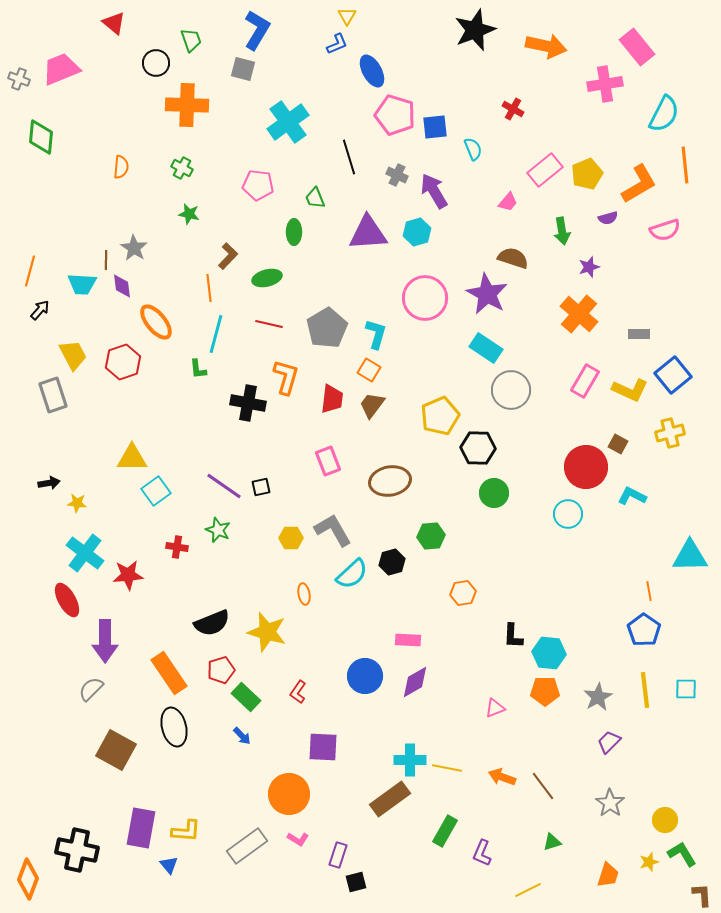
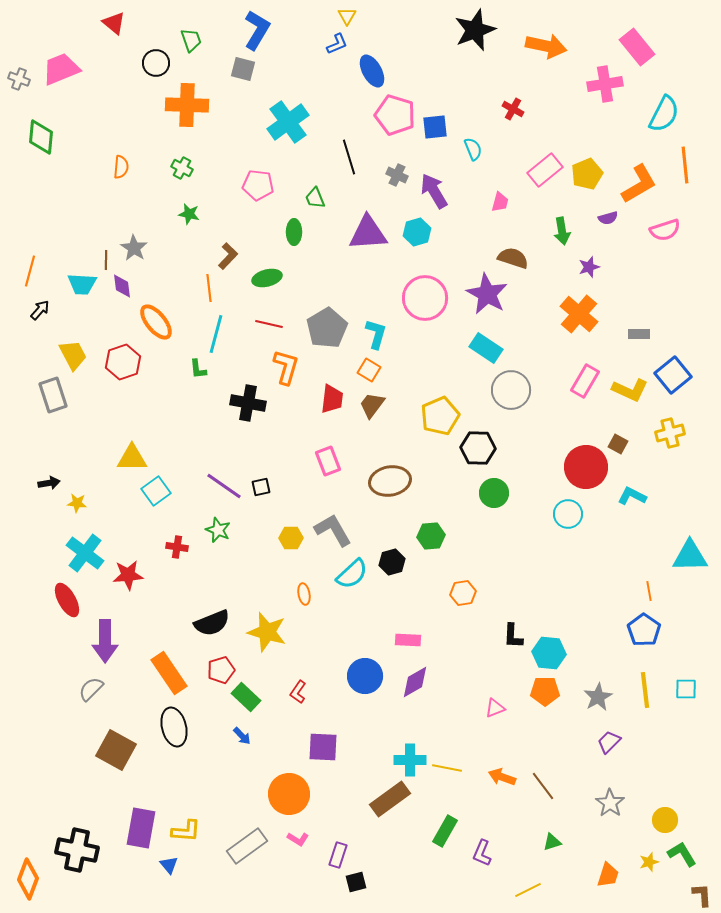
pink trapezoid at (508, 202): moved 8 px left; rotated 25 degrees counterclockwise
orange L-shape at (286, 377): moved 10 px up
